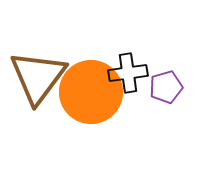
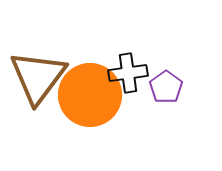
purple pentagon: rotated 20 degrees counterclockwise
orange circle: moved 1 px left, 3 px down
